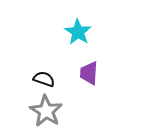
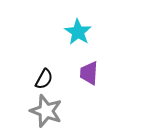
black semicircle: rotated 100 degrees clockwise
gray star: rotated 12 degrees counterclockwise
